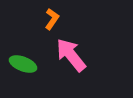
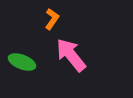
green ellipse: moved 1 px left, 2 px up
